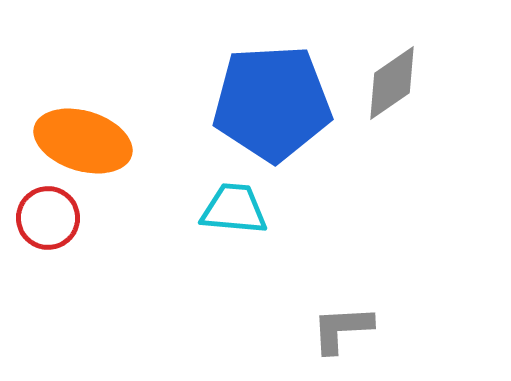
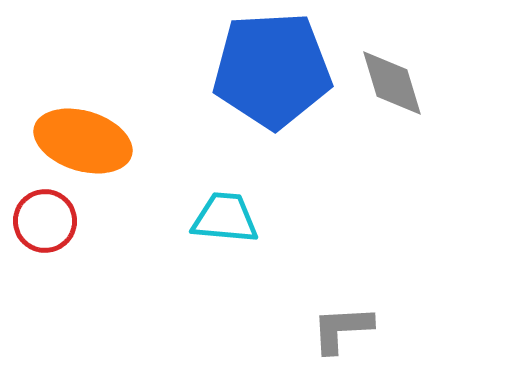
gray diamond: rotated 72 degrees counterclockwise
blue pentagon: moved 33 px up
cyan trapezoid: moved 9 px left, 9 px down
red circle: moved 3 px left, 3 px down
